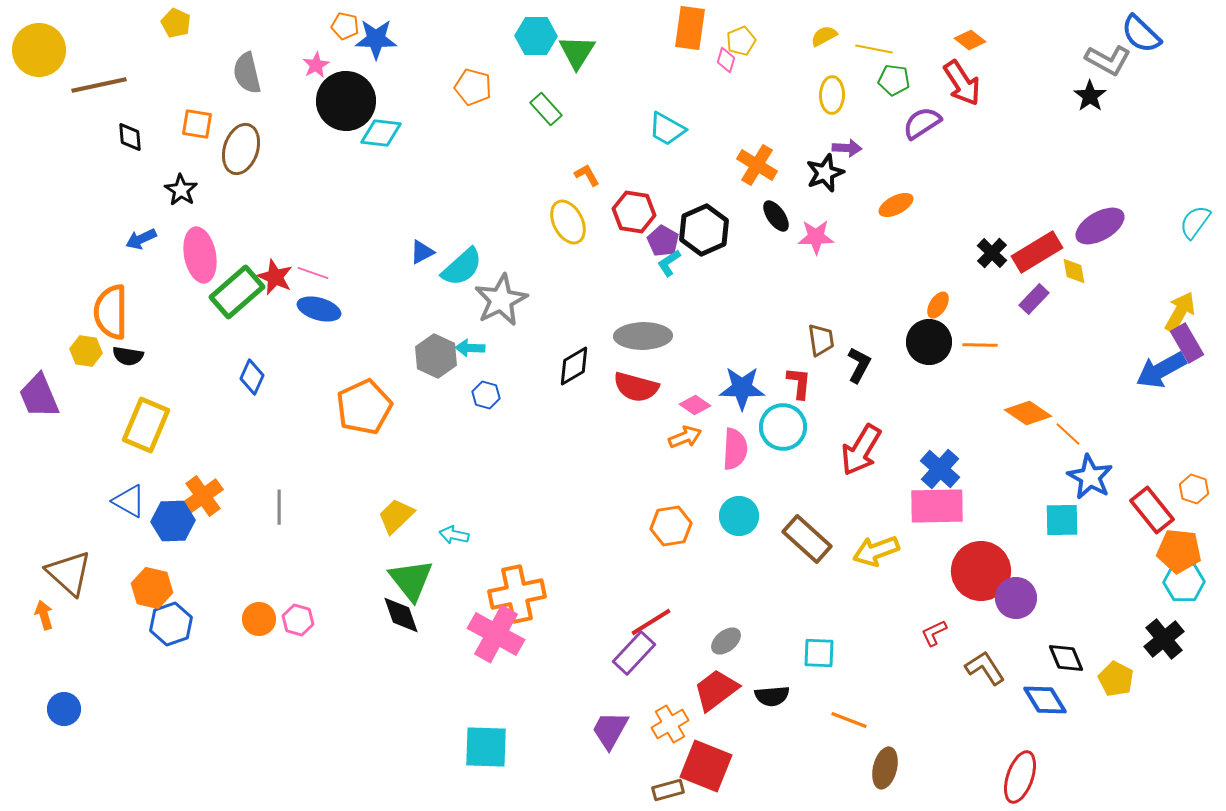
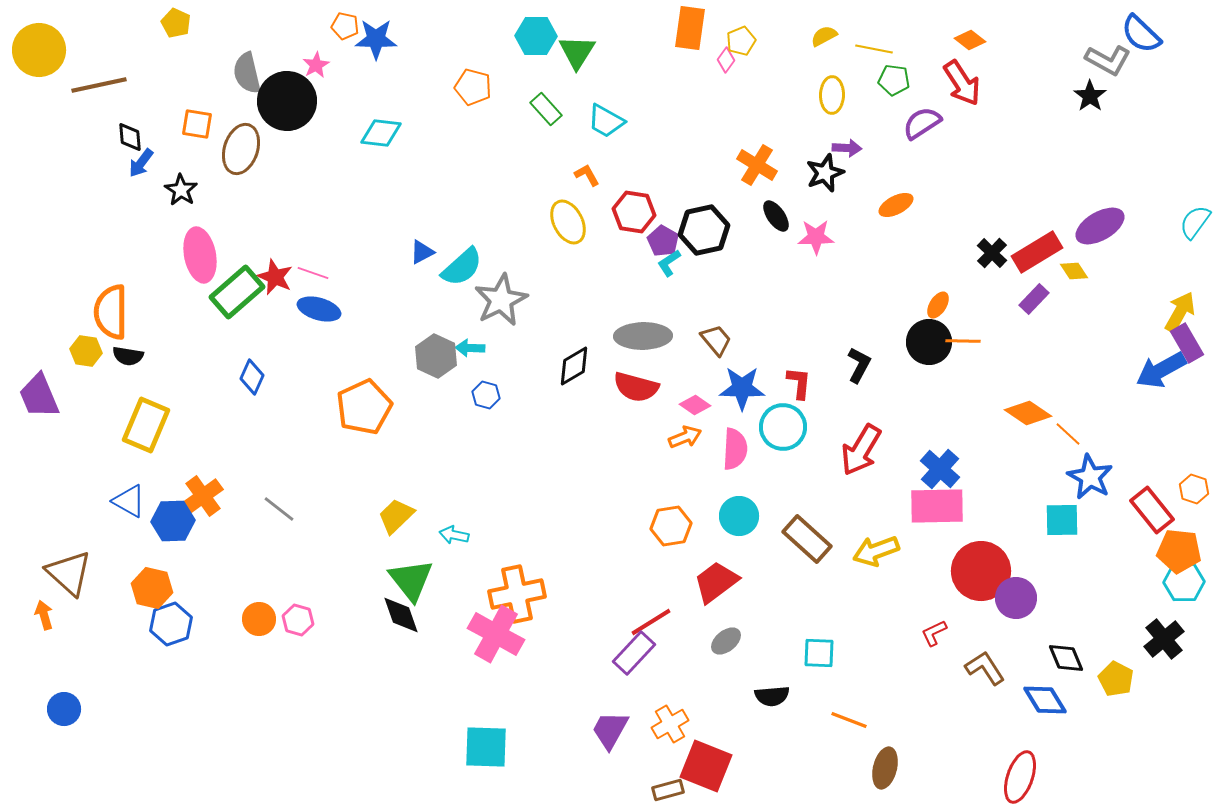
pink diamond at (726, 60): rotated 20 degrees clockwise
black circle at (346, 101): moved 59 px left
cyan trapezoid at (667, 129): moved 61 px left, 8 px up
black hexagon at (704, 230): rotated 12 degrees clockwise
blue arrow at (141, 239): moved 76 px up; rotated 28 degrees counterclockwise
yellow diamond at (1074, 271): rotated 24 degrees counterclockwise
brown trapezoid at (821, 340): moved 105 px left; rotated 32 degrees counterclockwise
orange line at (980, 345): moved 17 px left, 4 px up
gray line at (279, 507): moved 2 px down; rotated 52 degrees counterclockwise
red trapezoid at (716, 690): moved 108 px up
